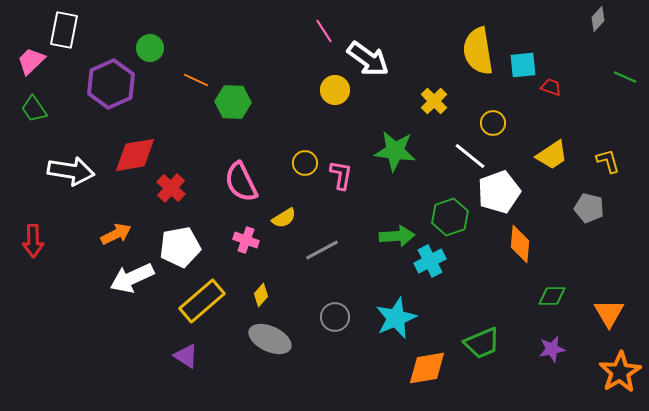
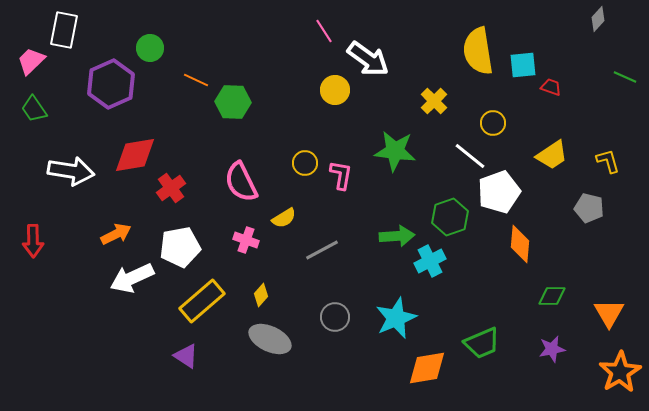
red cross at (171, 188): rotated 12 degrees clockwise
